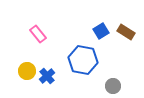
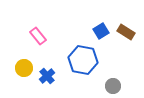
pink rectangle: moved 2 px down
yellow circle: moved 3 px left, 3 px up
